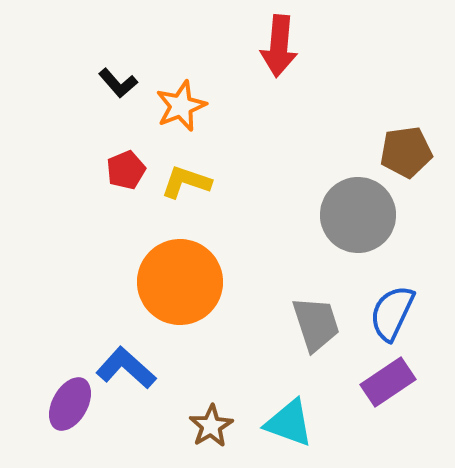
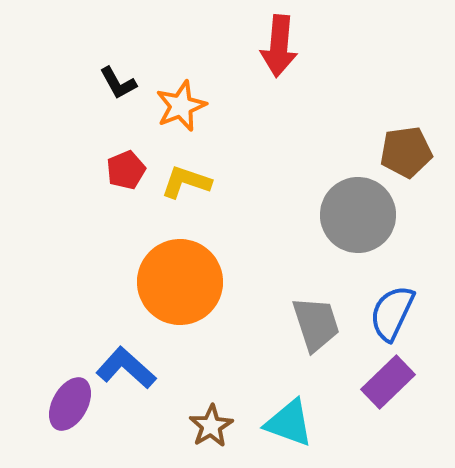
black L-shape: rotated 12 degrees clockwise
purple rectangle: rotated 10 degrees counterclockwise
